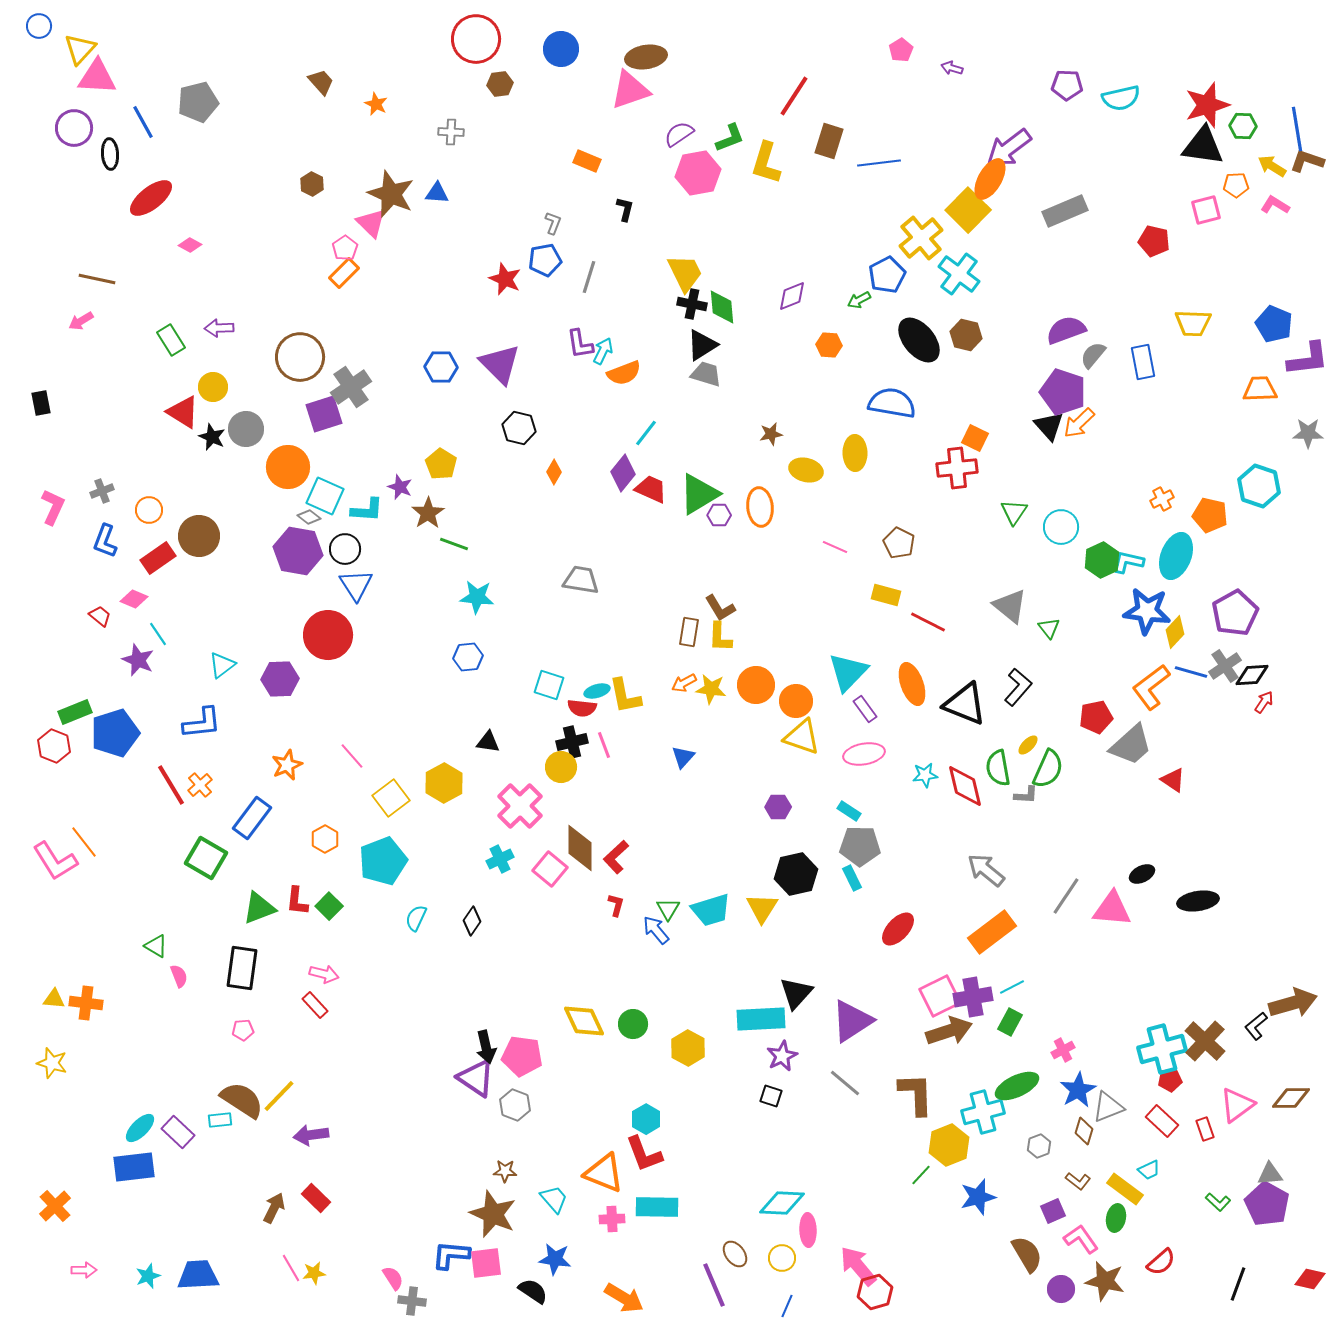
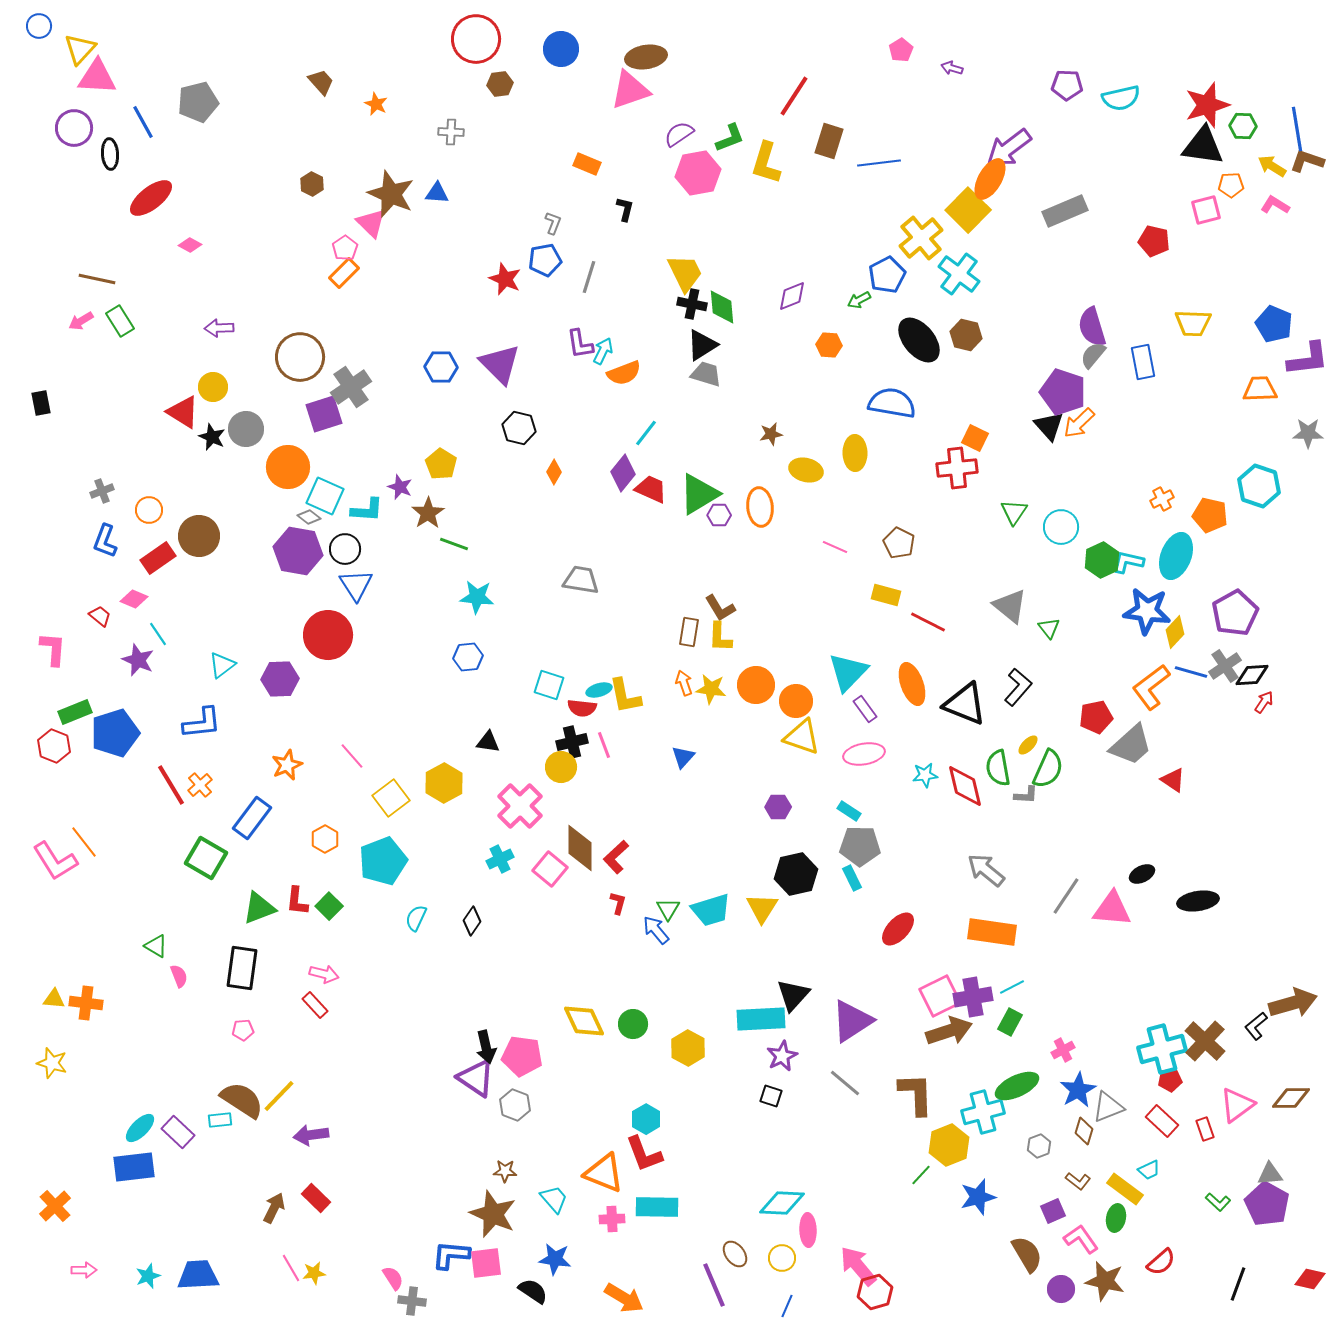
orange rectangle at (587, 161): moved 3 px down
orange pentagon at (1236, 185): moved 5 px left
purple semicircle at (1066, 330): moved 26 px right, 3 px up; rotated 87 degrees counterclockwise
green rectangle at (171, 340): moved 51 px left, 19 px up
pink L-shape at (53, 507): moved 142 px down; rotated 21 degrees counterclockwise
orange arrow at (684, 683): rotated 100 degrees clockwise
cyan ellipse at (597, 691): moved 2 px right, 1 px up
red L-shape at (616, 905): moved 2 px right, 2 px up
orange rectangle at (992, 932): rotated 45 degrees clockwise
black triangle at (796, 993): moved 3 px left, 2 px down
